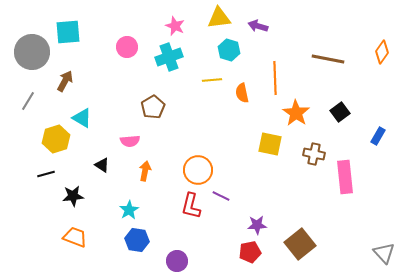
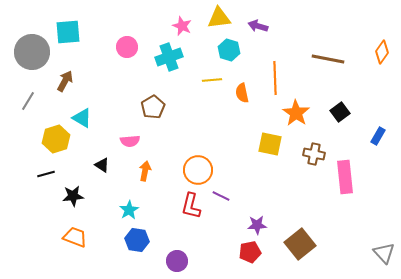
pink star: moved 7 px right
